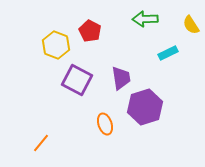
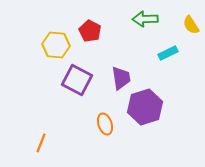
yellow hexagon: rotated 16 degrees counterclockwise
orange line: rotated 18 degrees counterclockwise
